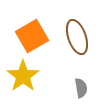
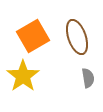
orange square: moved 1 px right
gray semicircle: moved 7 px right, 10 px up
